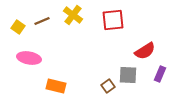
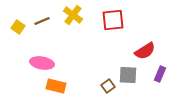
pink ellipse: moved 13 px right, 5 px down
